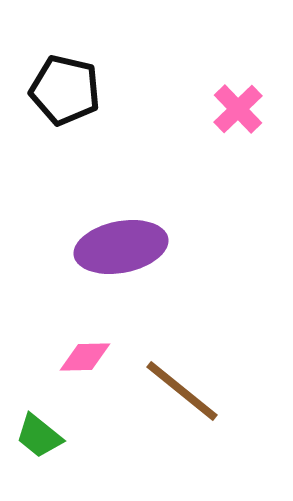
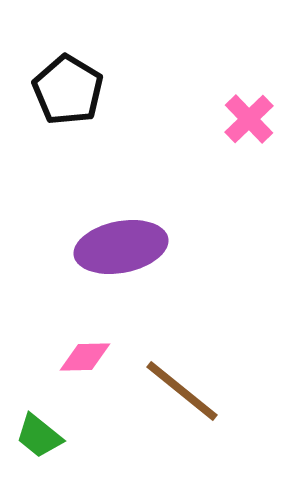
black pentagon: moved 3 px right; rotated 18 degrees clockwise
pink cross: moved 11 px right, 10 px down
